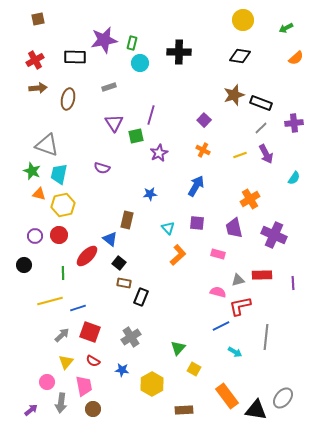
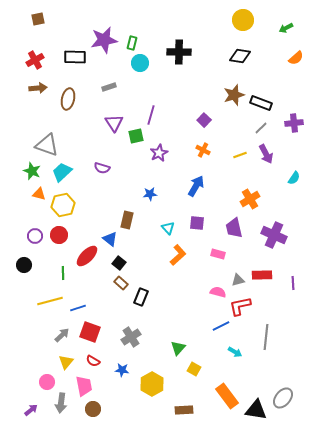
cyan trapezoid at (59, 174): moved 3 px right, 2 px up; rotated 35 degrees clockwise
brown rectangle at (124, 283): moved 3 px left; rotated 32 degrees clockwise
